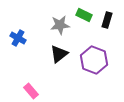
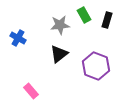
green rectangle: rotated 35 degrees clockwise
purple hexagon: moved 2 px right, 6 px down
